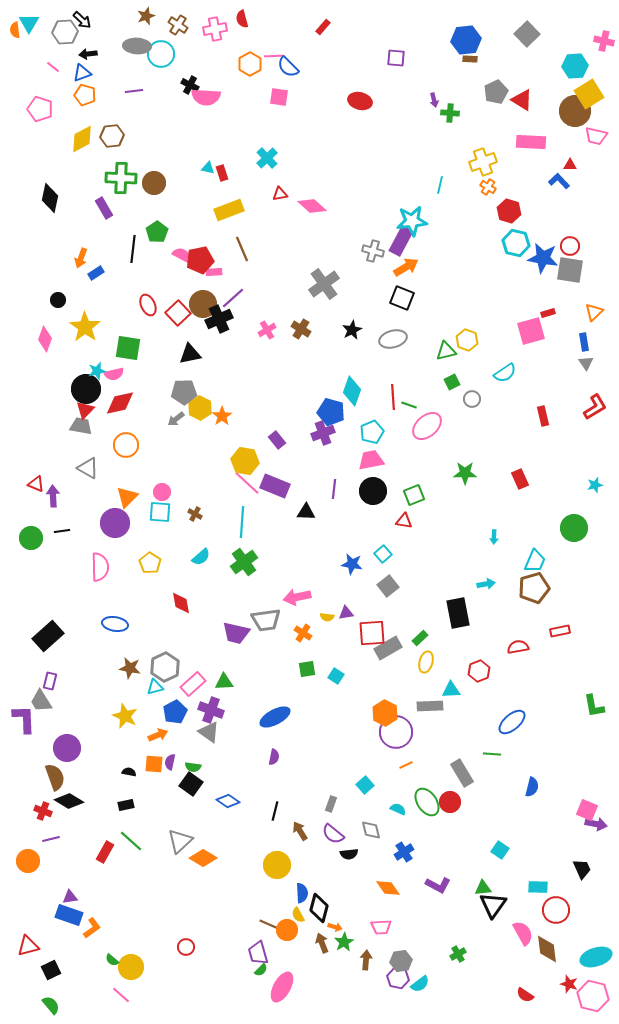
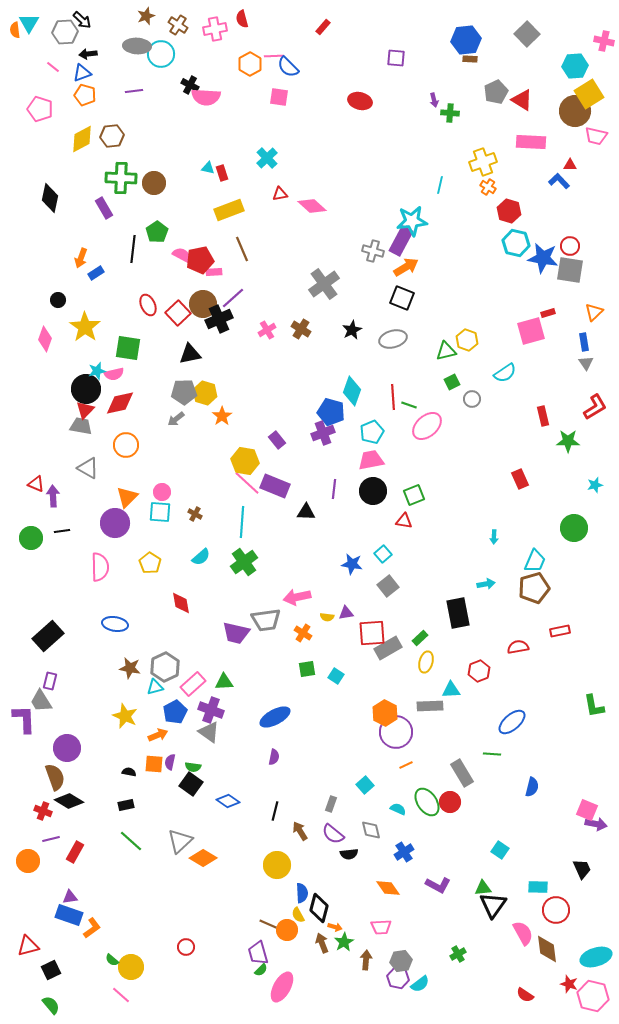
yellow hexagon at (200, 408): moved 5 px right, 15 px up; rotated 10 degrees counterclockwise
green star at (465, 473): moved 103 px right, 32 px up
red rectangle at (105, 852): moved 30 px left
